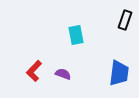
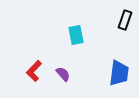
purple semicircle: rotated 28 degrees clockwise
